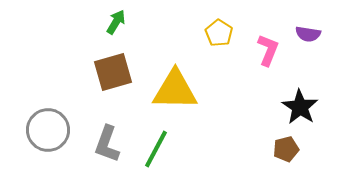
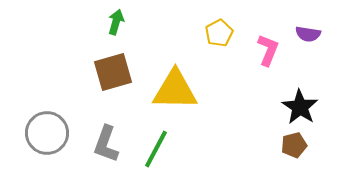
green arrow: rotated 15 degrees counterclockwise
yellow pentagon: rotated 12 degrees clockwise
gray circle: moved 1 px left, 3 px down
gray L-shape: moved 1 px left
brown pentagon: moved 8 px right, 4 px up
